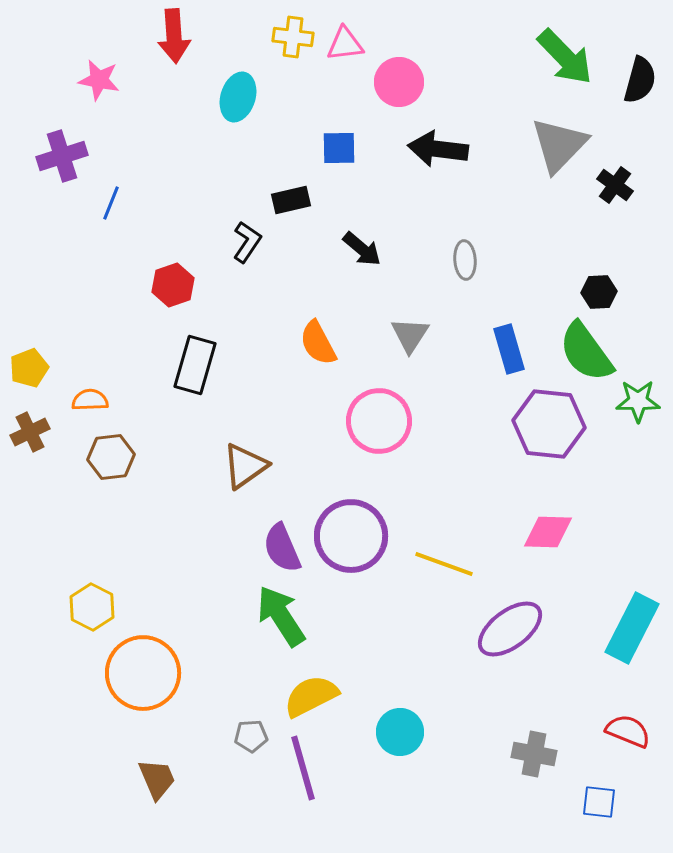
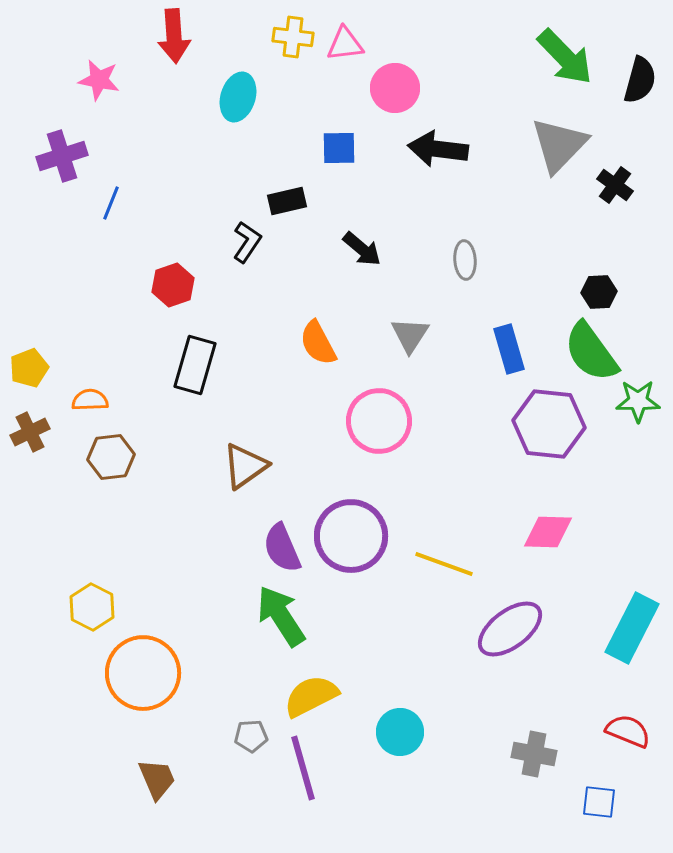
pink circle at (399, 82): moved 4 px left, 6 px down
black rectangle at (291, 200): moved 4 px left, 1 px down
green semicircle at (586, 352): moved 5 px right
